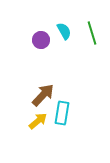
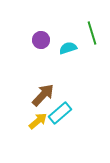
cyan semicircle: moved 4 px right, 17 px down; rotated 78 degrees counterclockwise
cyan rectangle: moved 2 px left; rotated 40 degrees clockwise
